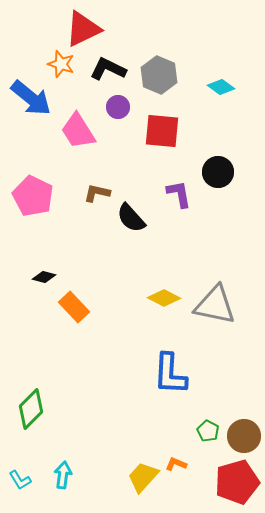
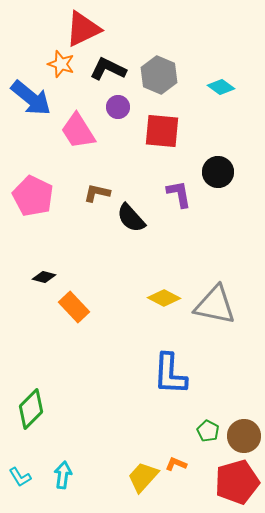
cyan L-shape: moved 3 px up
